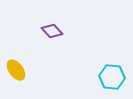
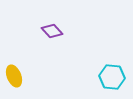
yellow ellipse: moved 2 px left, 6 px down; rotated 15 degrees clockwise
